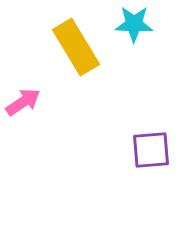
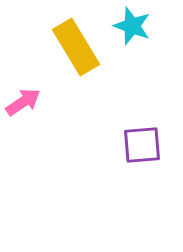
cyan star: moved 2 px left, 2 px down; rotated 18 degrees clockwise
purple square: moved 9 px left, 5 px up
